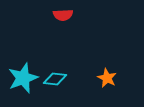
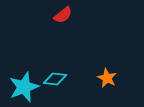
red semicircle: rotated 36 degrees counterclockwise
cyan star: moved 1 px right, 9 px down
